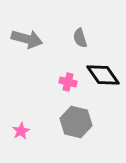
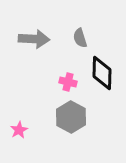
gray arrow: moved 7 px right; rotated 12 degrees counterclockwise
black diamond: moved 1 px left, 2 px up; rotated 36 degrees clockwise
gray hexagon: moved 5 px left, 5 px up; rotated 16 degrees clockwise
pink star: moved 2 px left, 1 px up
